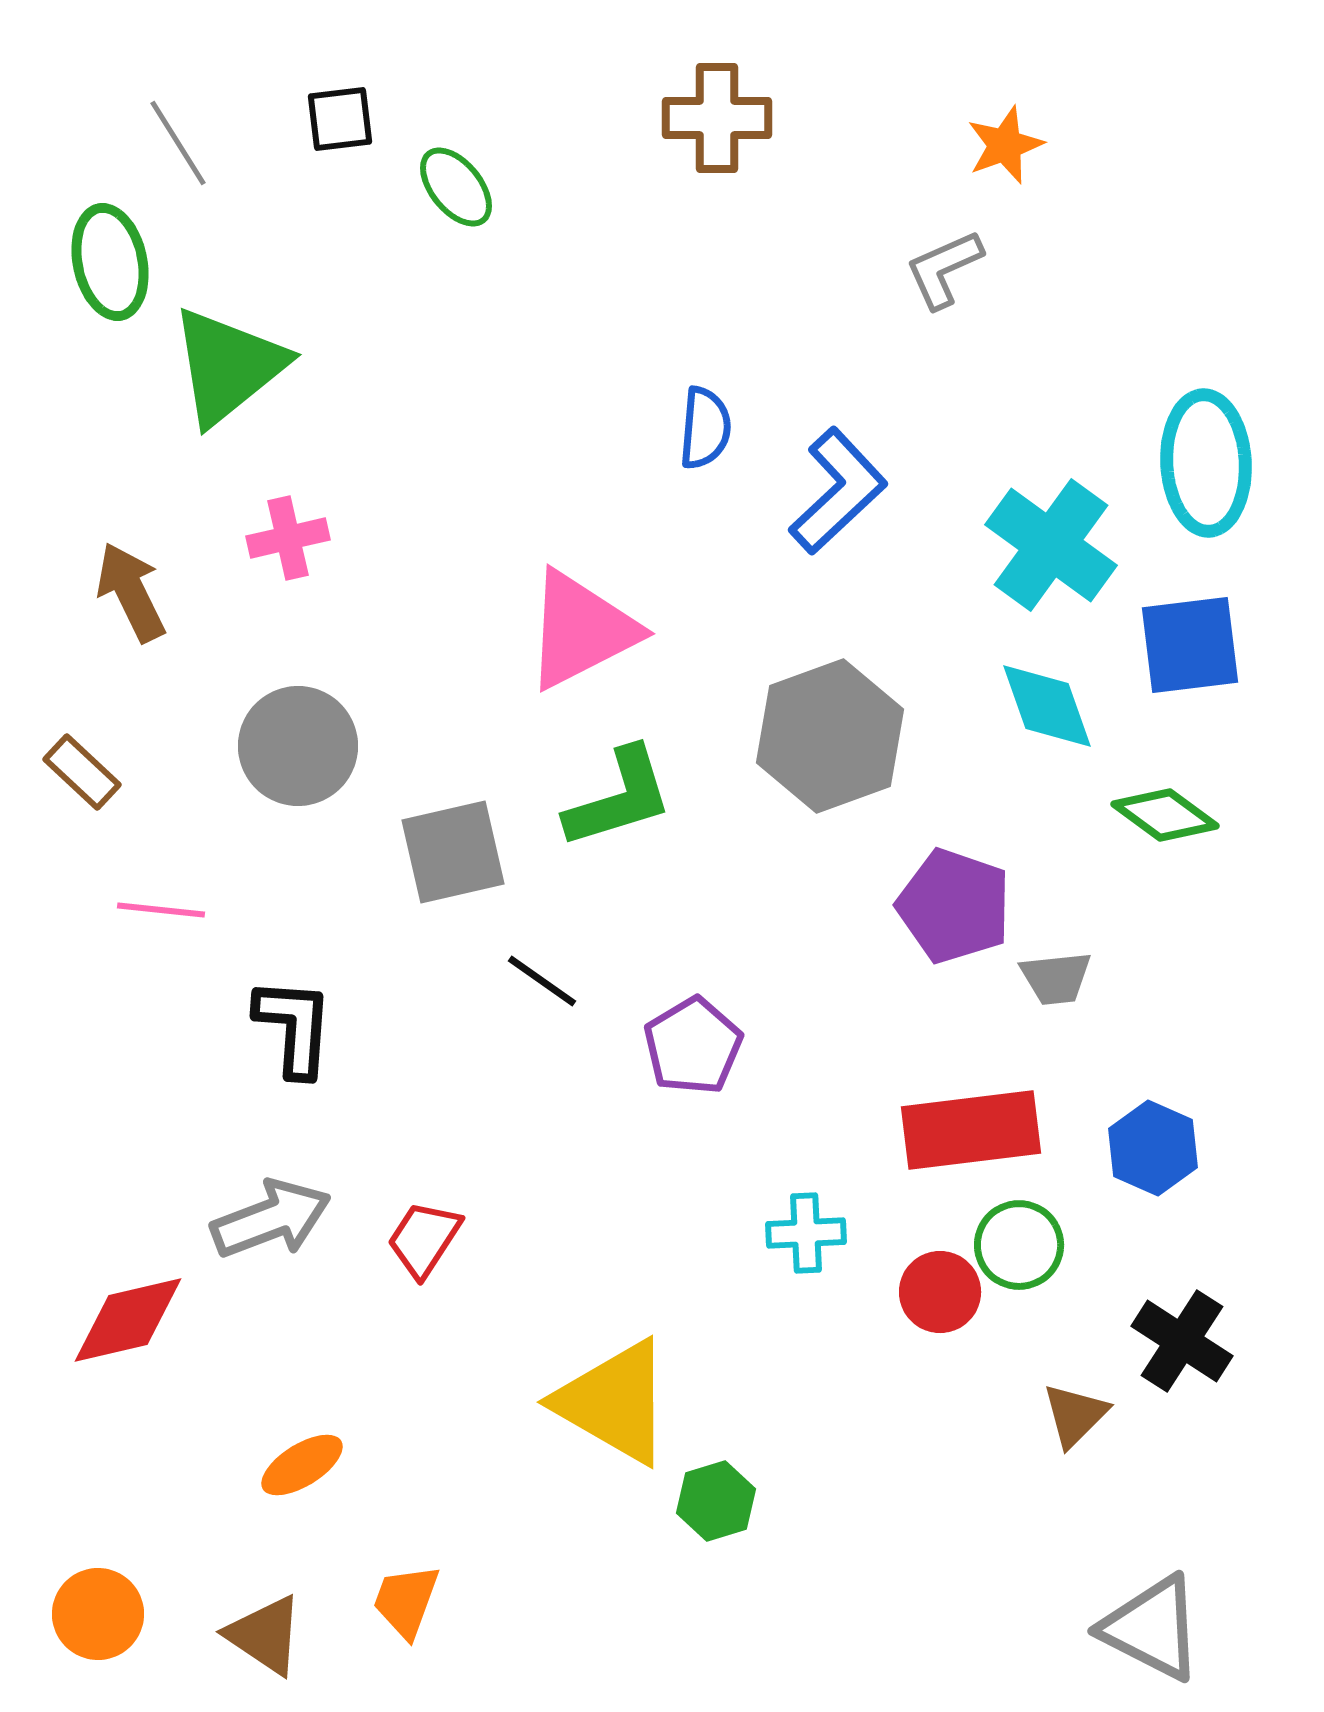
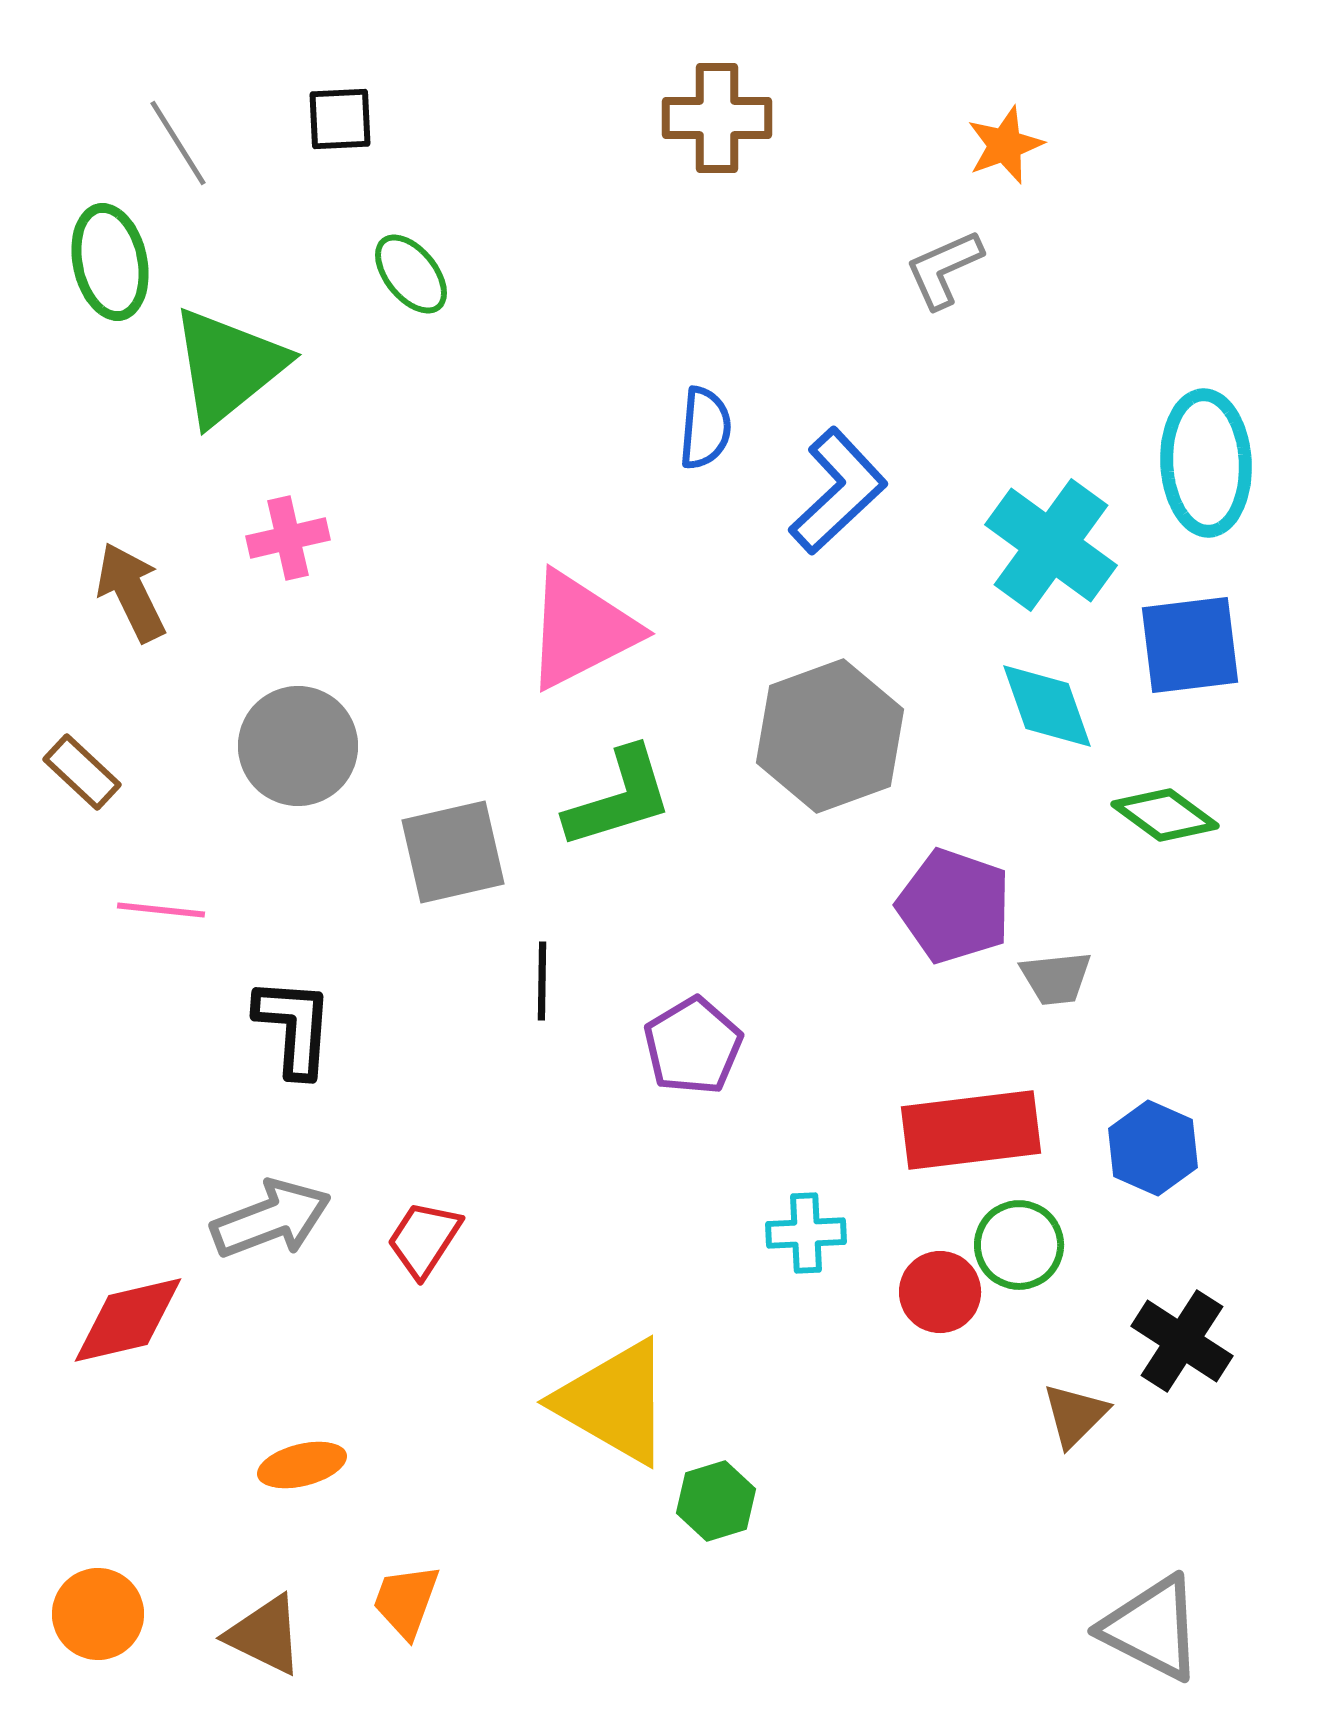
black square at (340, 119): rotated 4 degrees clockwise
green ellipse at (456, 187): moved 45 px left, 87 px down
black line at (542, 981): rotated 56 degrees clockwise
orange ellipse at (302, 1465): rotated 18 degrees clockwise
brown triangle at (265, 1635): rotated 8 degrees counterclockwise
